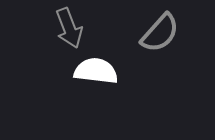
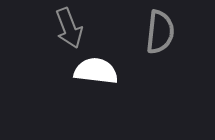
gray semicircle: moved 1 px up; rotated 36 degrees counterclockwise
